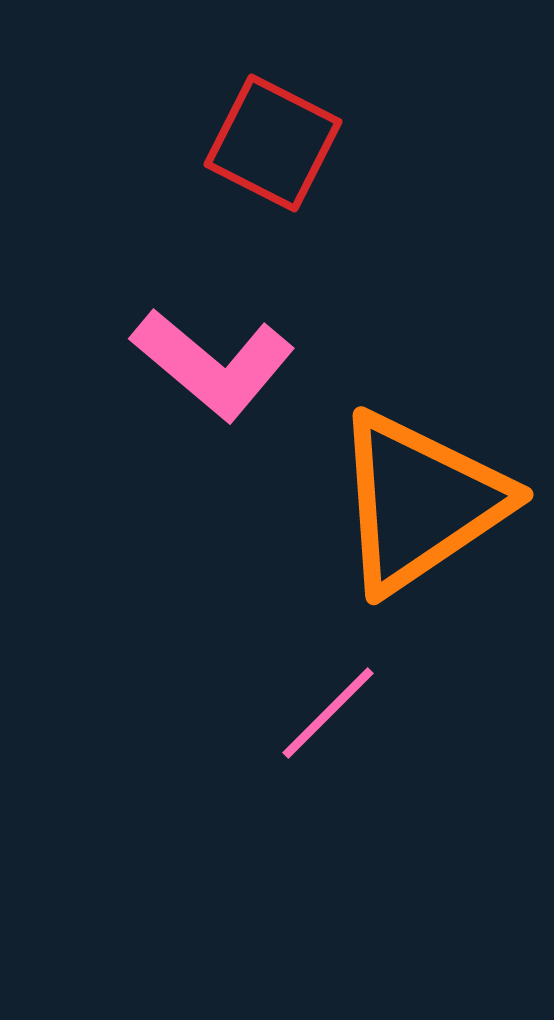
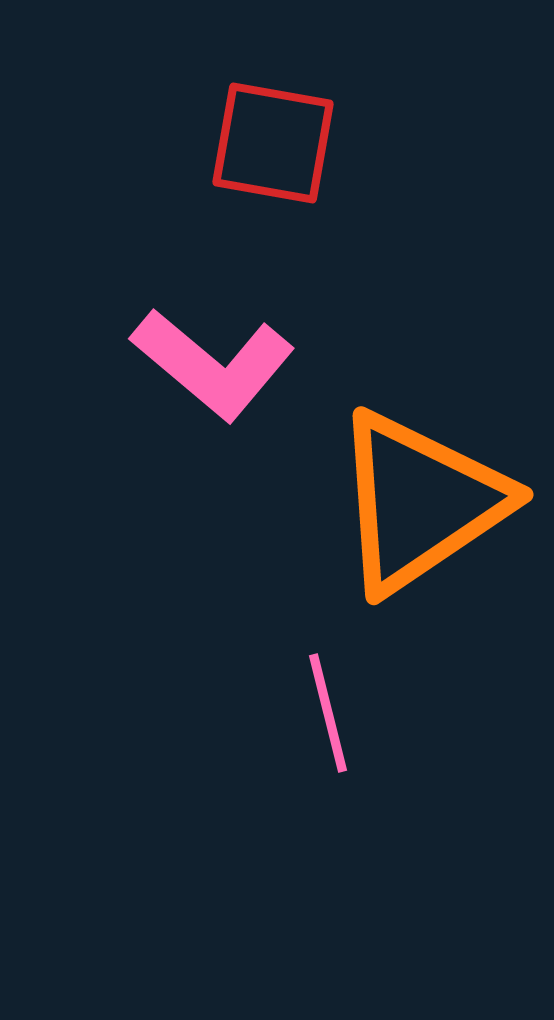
red square: rotated 17 degrees counterclockwise
pink line: rotated 59 degrees counterclockwise
